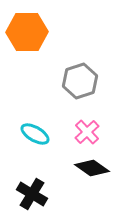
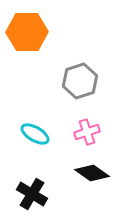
pink cross: rotated 25 degrees clockwise
black diamond: moved 5 px down
